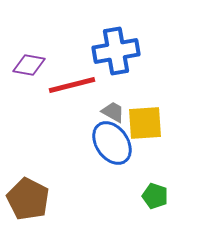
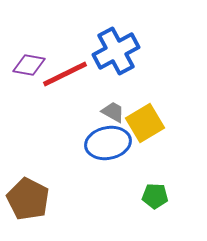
blue cross: rotated 18 degrees counterclockwise
red line: moved 7 px left, 11 px up; rotated 12 degrees counterclockwise
yellow square: rotated 27 degrees counterclockwise
blue ellipse: moved 4 px left; rotated 66 degrees counterclockwise
green pentagon: rotated 15 degrees counterclockwise
